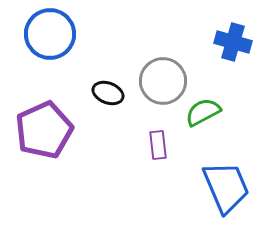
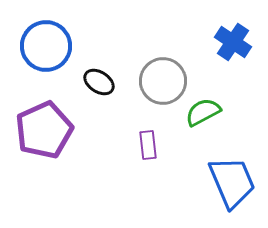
blue circle: moved 4 px left, 12 px down
blue cross: rotated 18 degrees clockwise
black ellipse: moved 9 px left, 11 px up; rotated 12 degrees clockwise
purple rectangle: moved 10 px left
blue trapezoid: moved 6 px right, 5 px up
